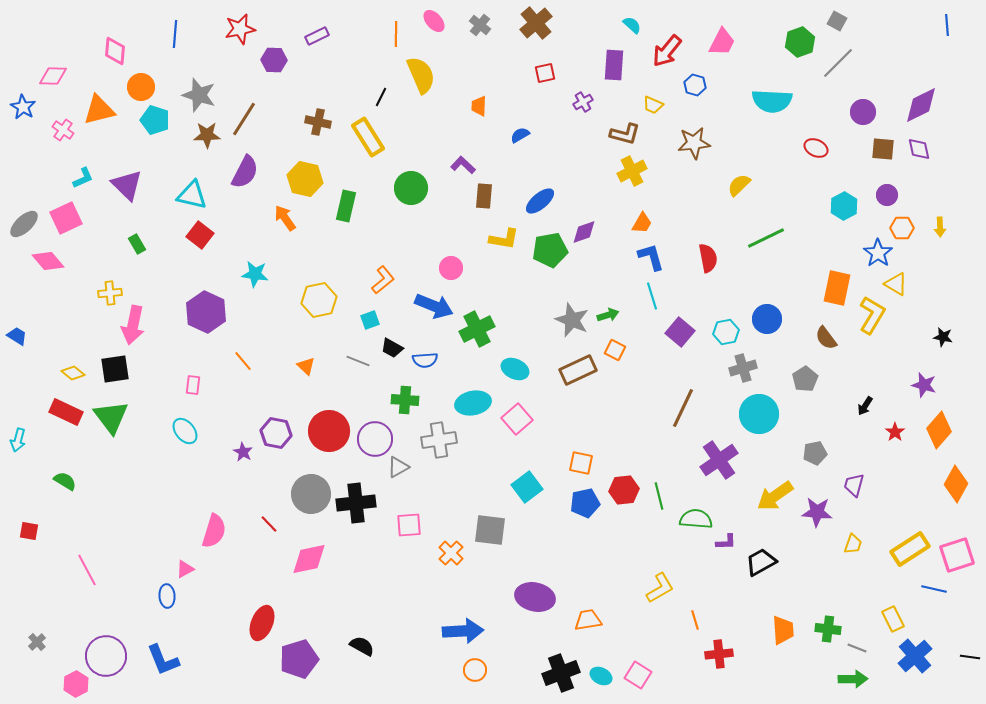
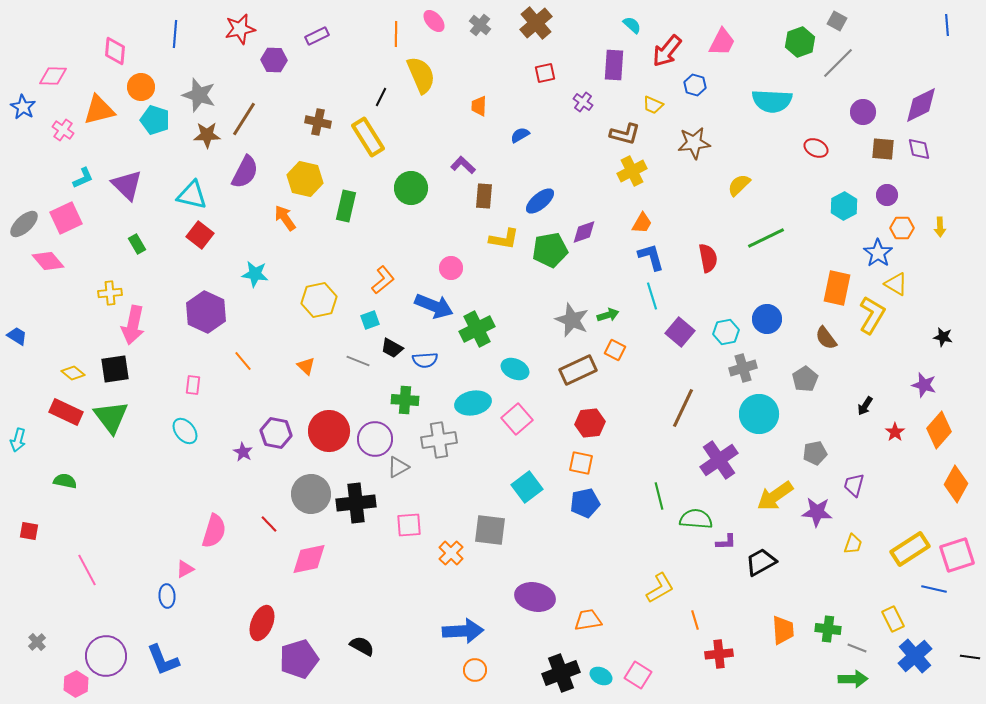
purple cross at (583, 102): rotated 24 degrees counterclockwise
green semicircle at (65, 481): rotated 20 degrees counterclockwise
red hexagon at (624, 490): moved 34 px left, 67 px up
